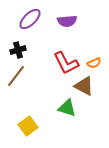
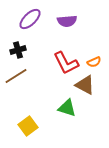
orange semicircle: moved 1 px up
brown line: rotated 20 degrees clockwise
brown triangle: moved 1 px right, 1 px up
